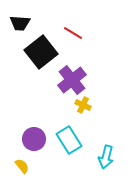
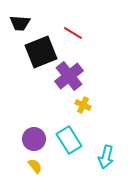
black square: rotated 16 degrees clockwise
purple cross: moved 3 px left, 4 px up
yellow semicircle: moved 13 px right
